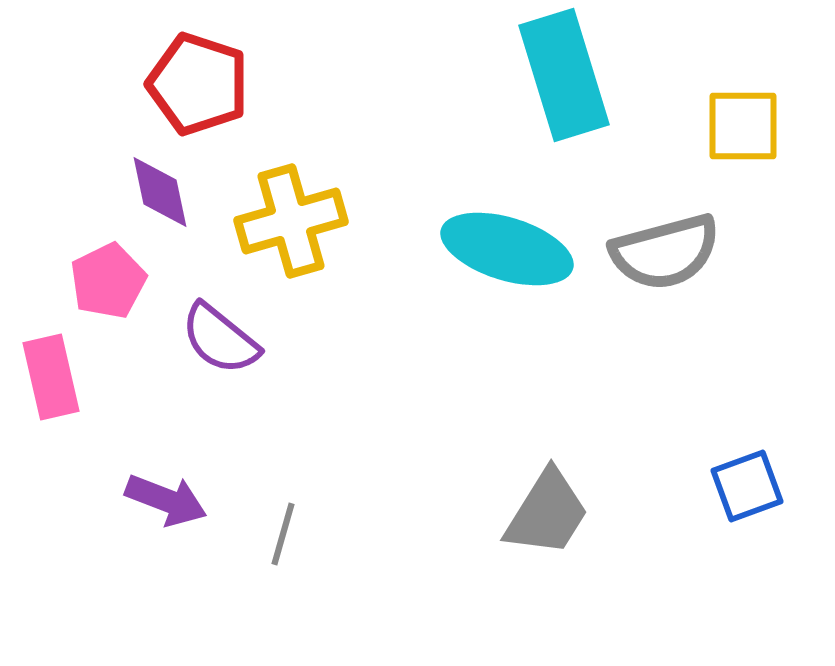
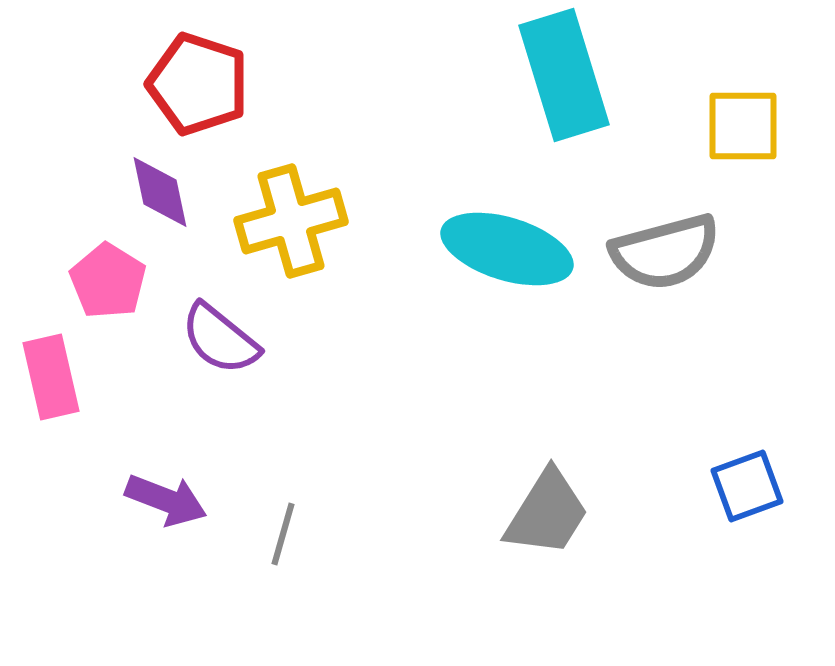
pink pentagon: rotated 14 degrees counterclockwise
